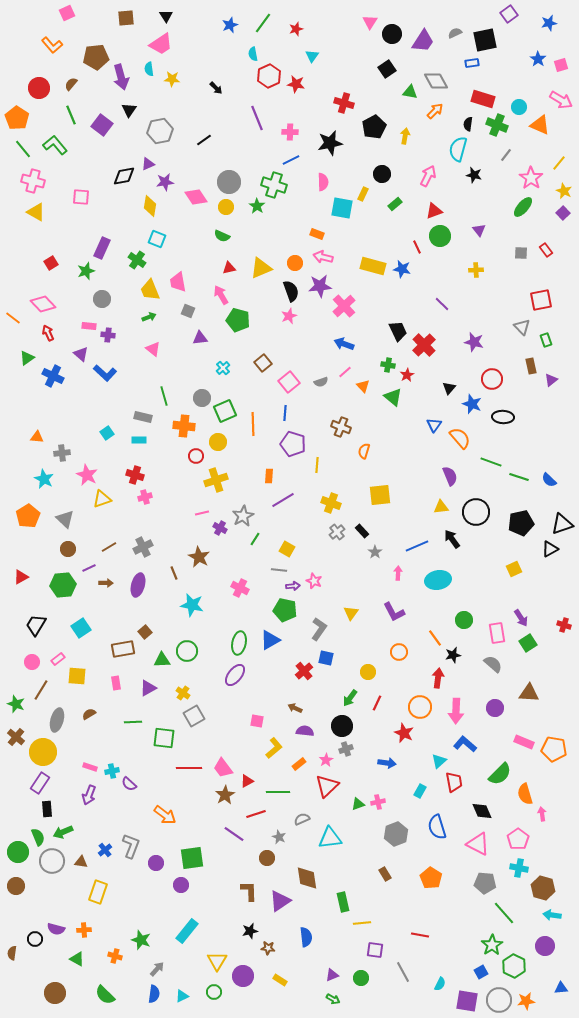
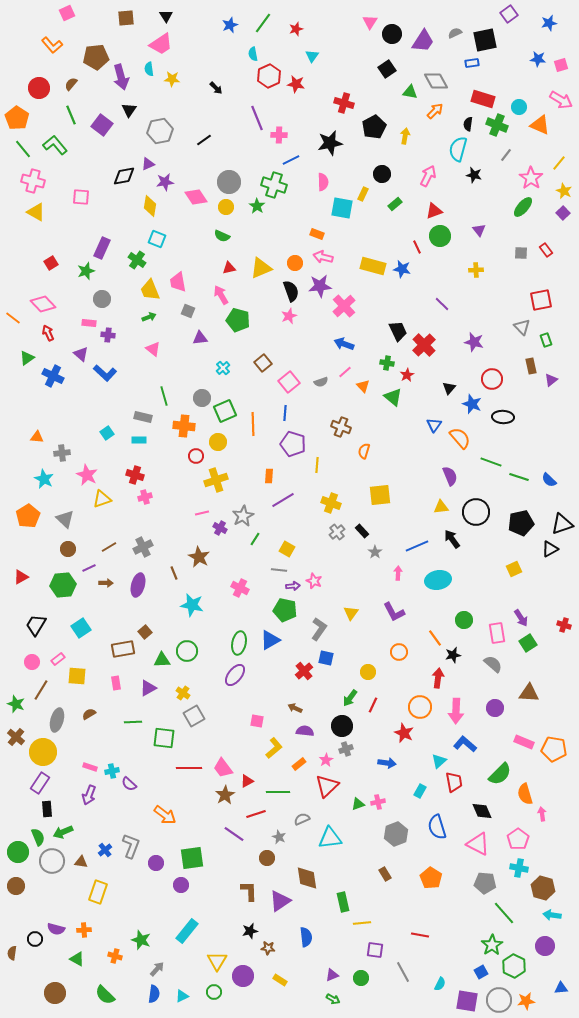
blue star at (538, 59): rotated 28 degrees counterclockwise
pink cross at (290, 132): moved 11 px left, 3 px down
pink rectangle at (89, 326): moved 3 px up
green cross at (388, 365): moved 1 px left, 2 px up
red line at (377, 703): moved 4 px left, 2 px down
